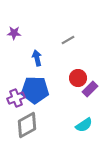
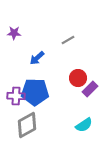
blue arrow: rotated 119 degrees counterclockwise
blue pentagon: moved 2 px down
purple cross: moved 2 px up; rotated 24 degrees clockwise
